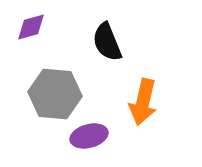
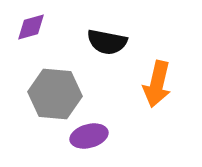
black semicircle: rotated 57 degrees counterclockwise
orange arrow: moved 14 px right, 18 px up
